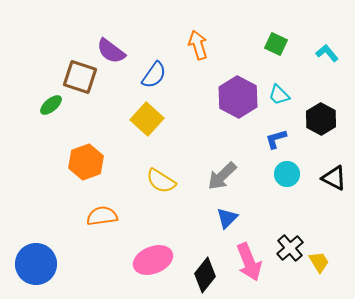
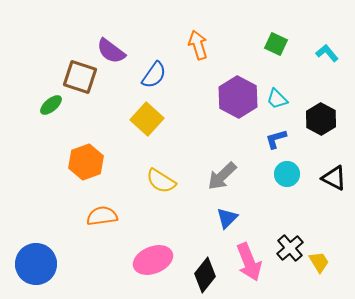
cyan trapezoid: moved 2 px left, 4 px down
